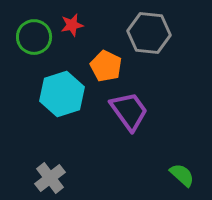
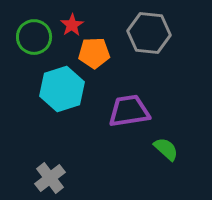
red star: rotated 20 degrees counterclockwise
orange pentagon: moved 12 px left, 13 px up; rotated 28 degrees counterclockwise
cyan hexagon: moved 5 px up
purple trapezoid: rotated 63 degrees counterclockwise
green semicircle: moved 16 px left, 26 px up
